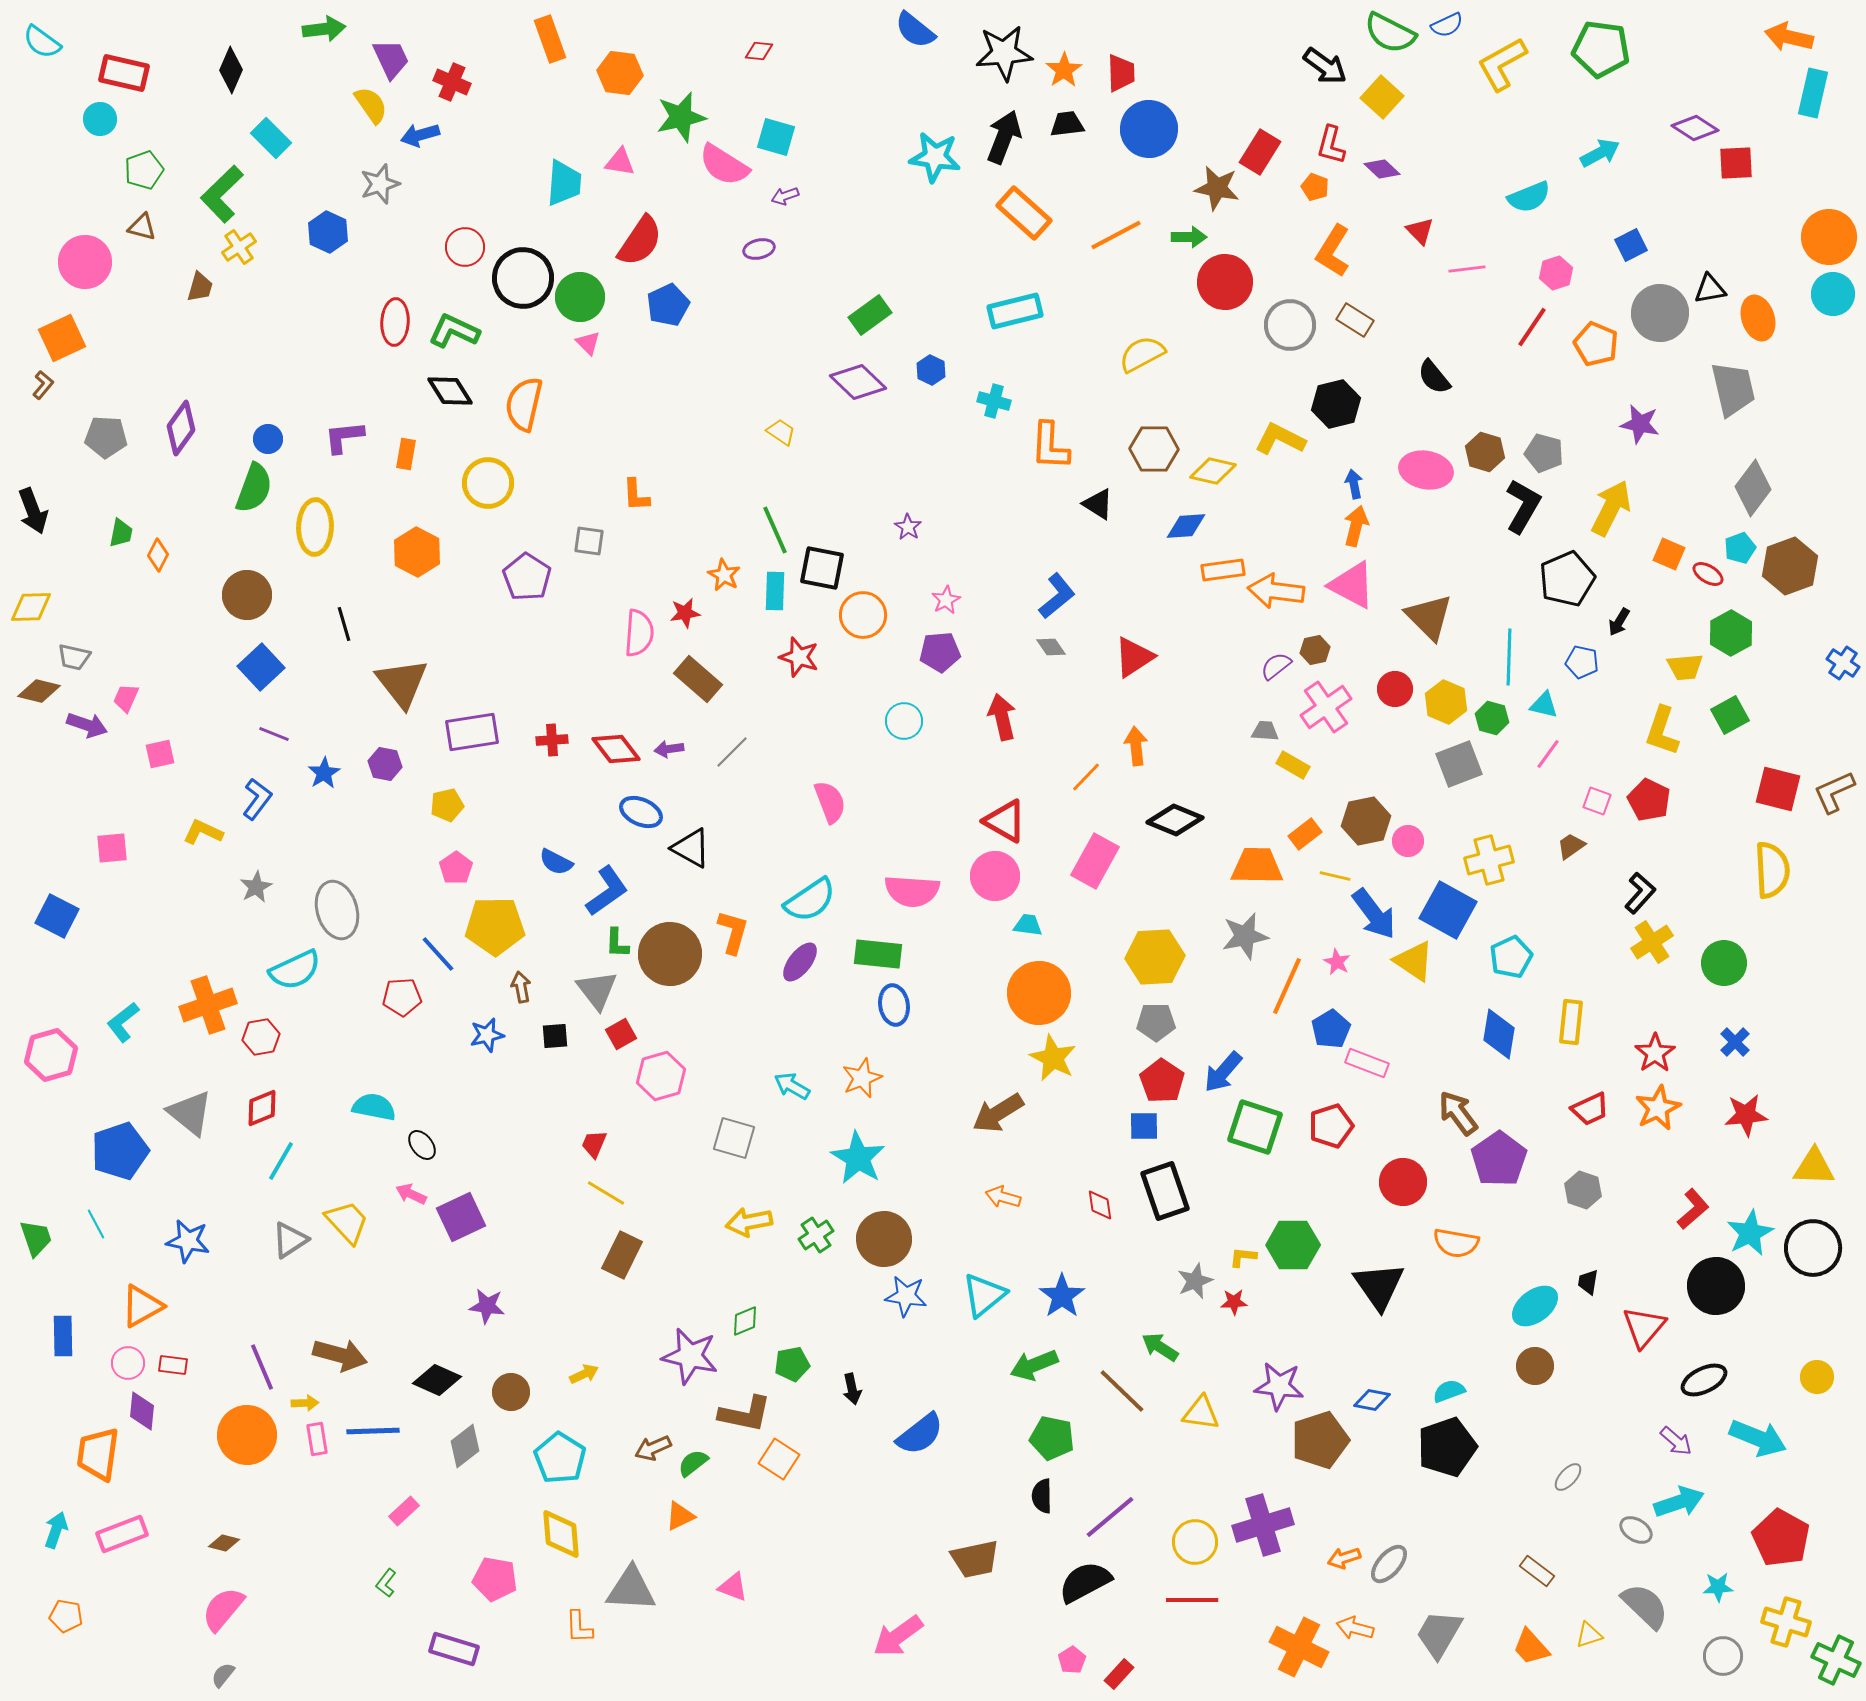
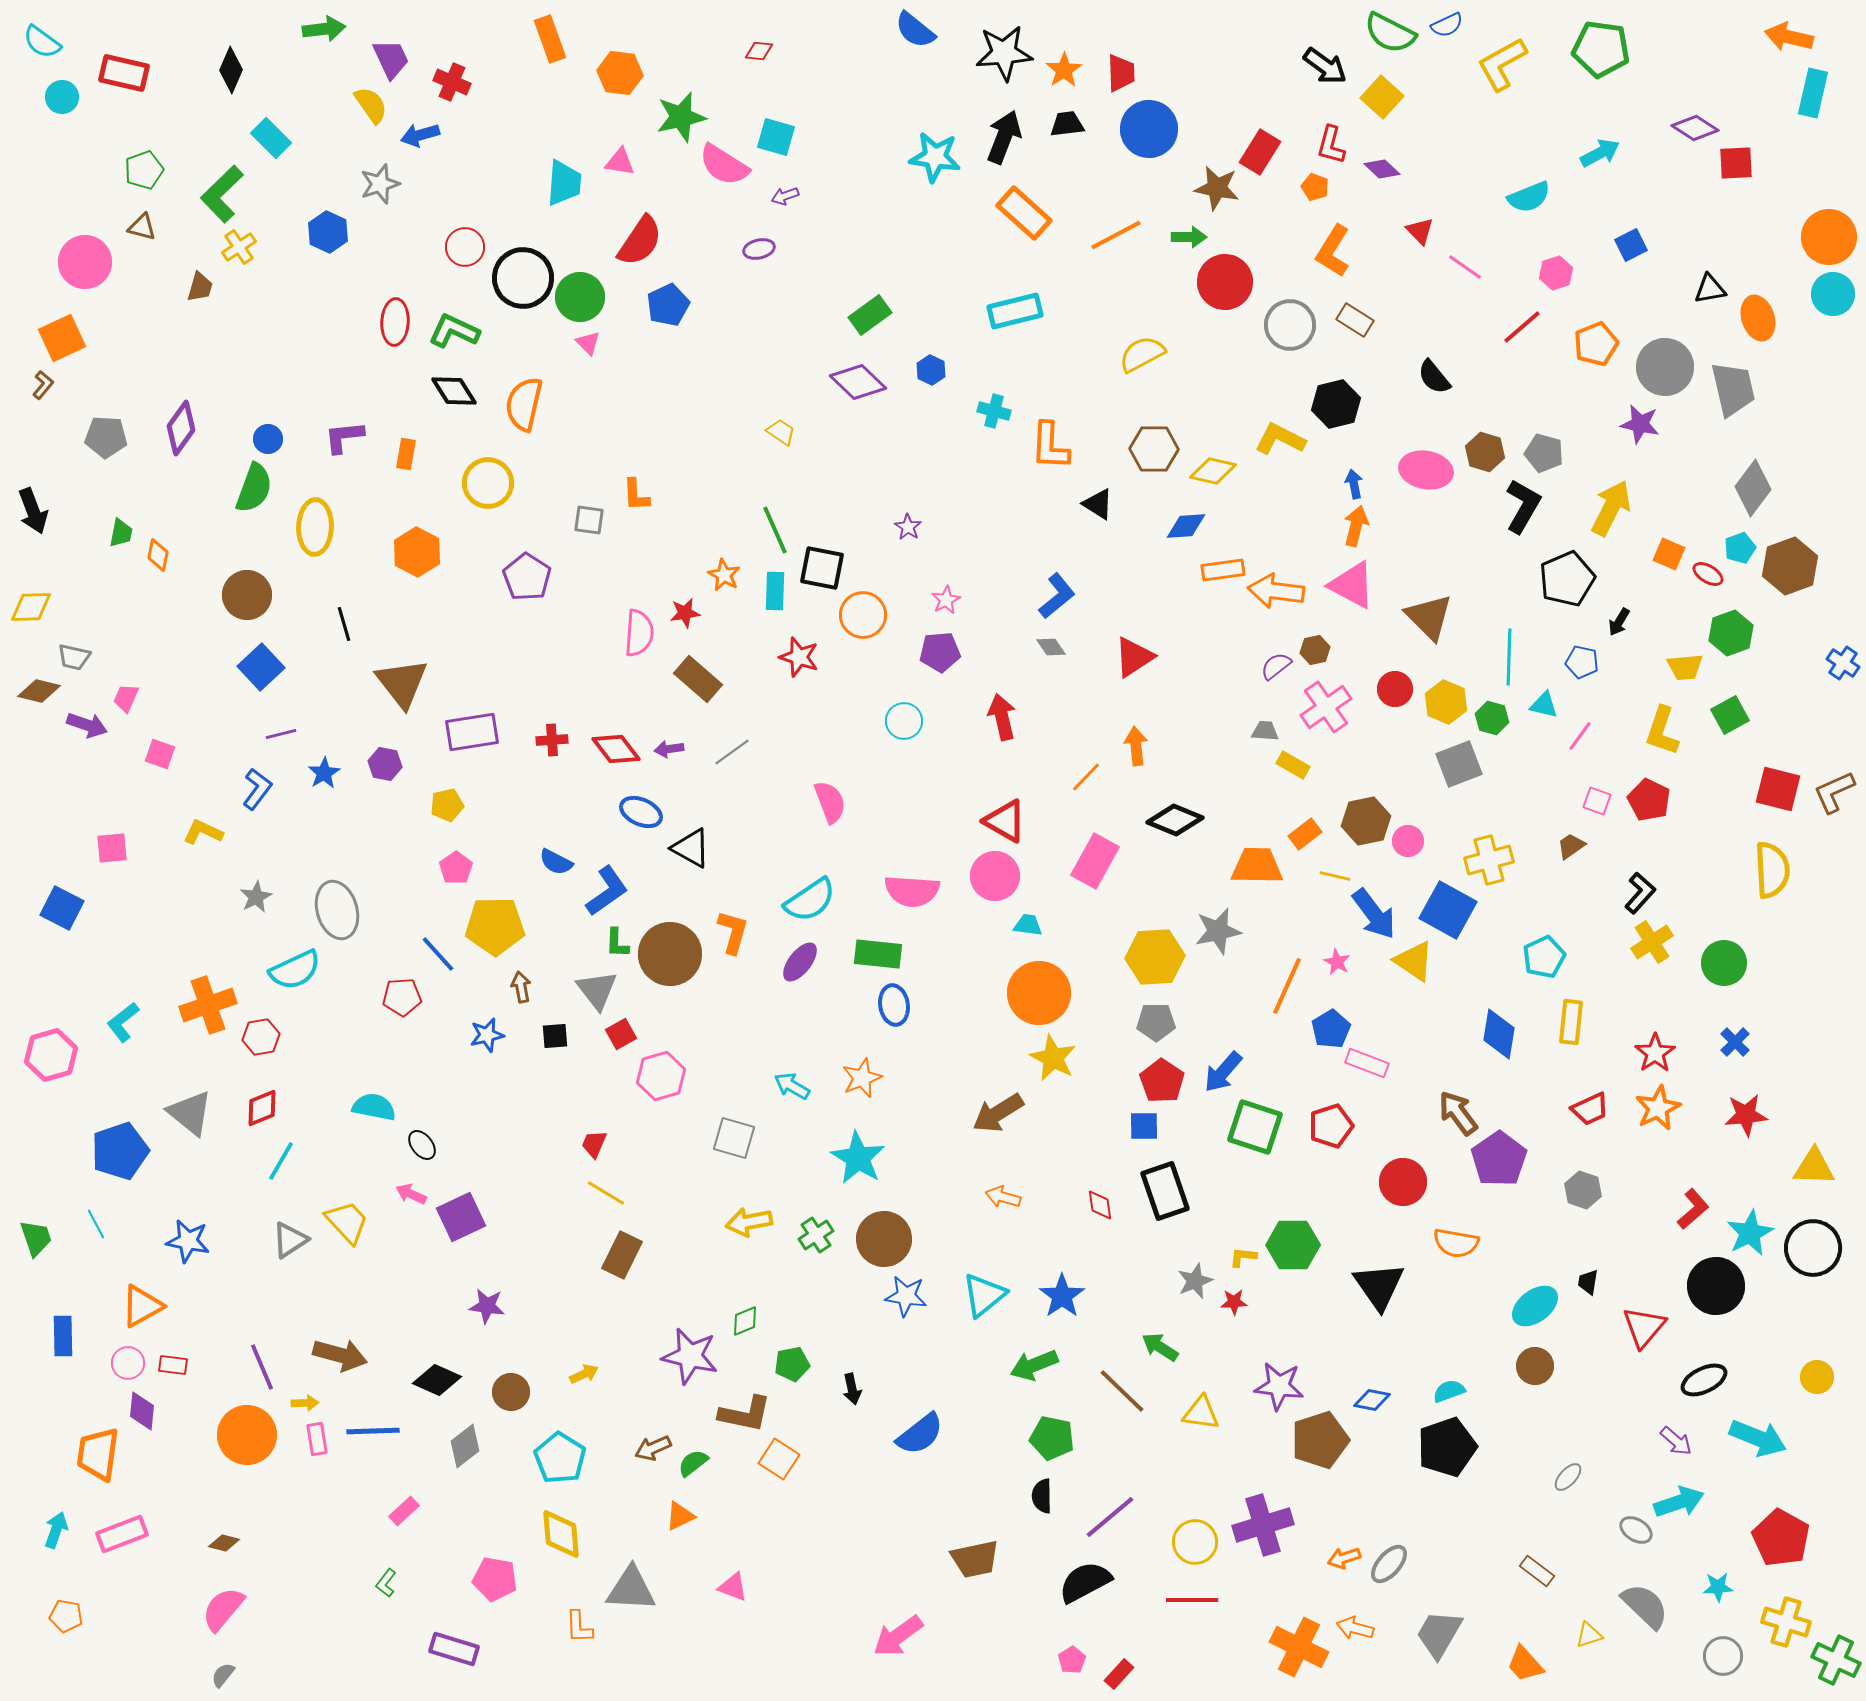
cyan circle at (100, 119): moved 38 px left, 22 px up
pink line at (1467, 269): moved 2 px left, 2 px up; rotated 42 degrees clockwise
gray circle at (1660, 313): moved 5 px right, 54 px down
red line at (1532, 327): moved 10 px left; rotated 15 degrees clockwise
orange pentagon at (1596, 344): rotated 27 degrees clockwise
black diamond at (450, 391): moved 4 px right
cyan cross at (994, 401): moved 10 px down
gray square at (589, 541): moved 21 px up
orange diamond at (158, 555): rotated 16 degrees counterclockwise
green hexagon at (1731, 633): rotated 9 degrees clockwise
purple line at (274, 734): moved 7 px right; rotated 36 degrees counterclockwise
gray line at (732, 752): rotated 9 degrees clockwise
pink square at (160, 754): rotated 32 degrees clockwise
pink line at (1548, 754): moved 32 px right, 18 px up
blue L-shape at (257, 799): moved 10 px up
gray star at (256, 887): moved 10 px down
blue square at (57, 916): moved 5 px right, 8 px up
gray star at (1245, 936): moved 27 px left, 5 px up
cyan pentagon at (1511, 957): moved 33 px right
orange trapezoid at (1531, 1647): moved 6 px left, 17 px down
